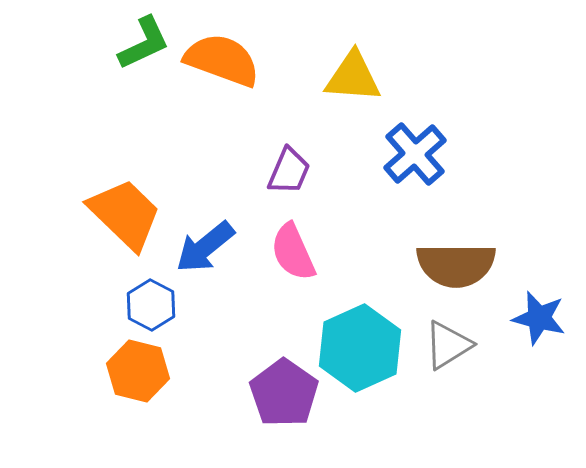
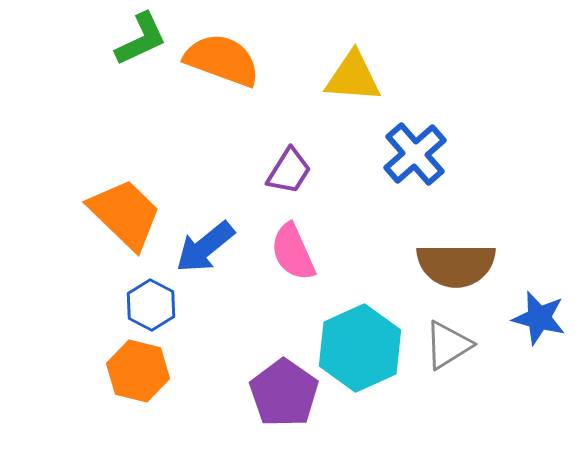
green L-shape: moved 3 px left, 4 px up
purple trapezoid: rotated 9 degrees clockwise
